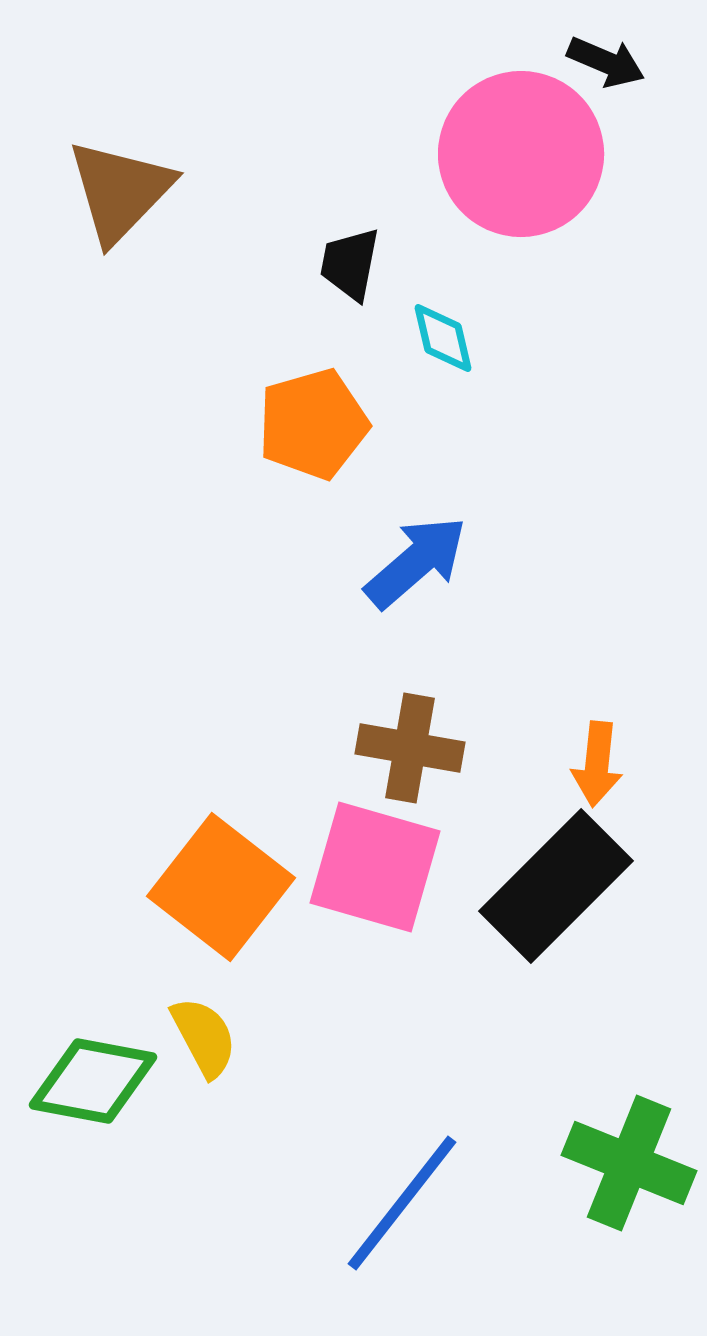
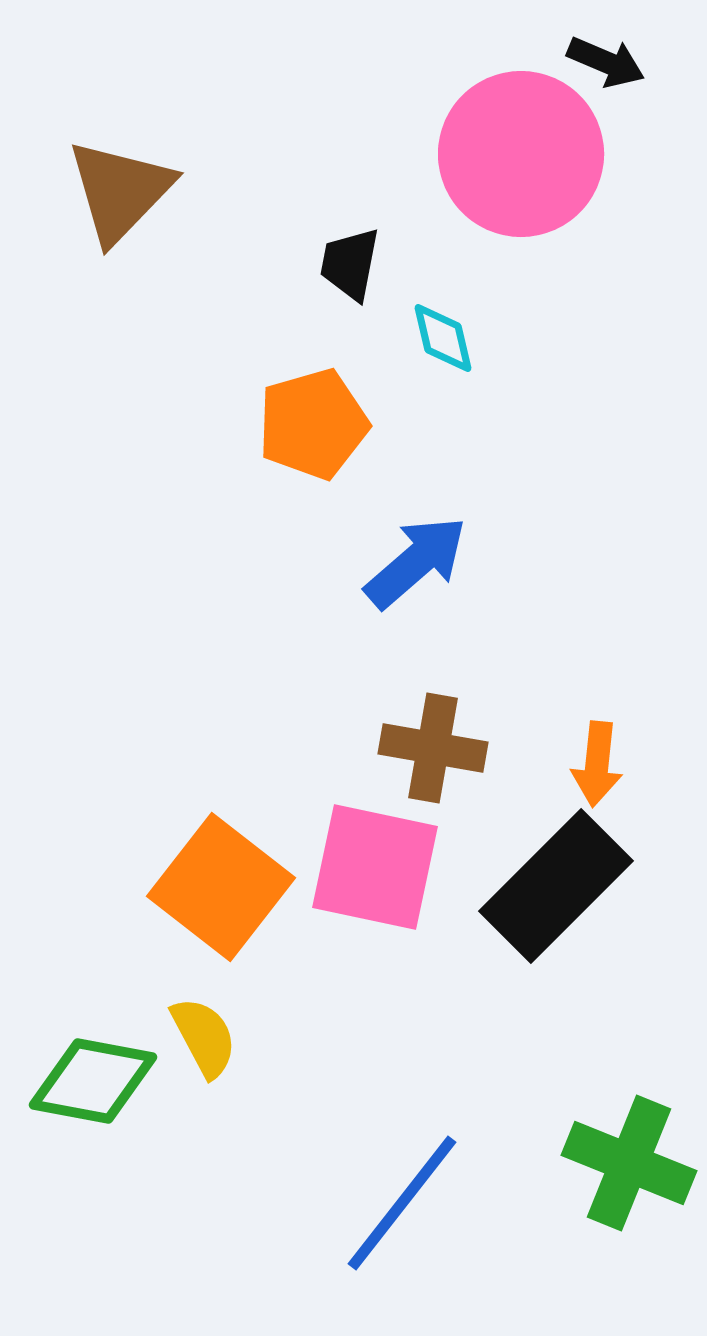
brown cross: moved 23 px right
pink square: rotated 4 degrees counterclockwise
